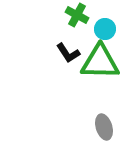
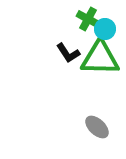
green cross: moved 11 px right, 4 px down
green triangle: moved 4 px up
gray ellipse: moved 7 px left; rotated 30 degrees counterclockwise
